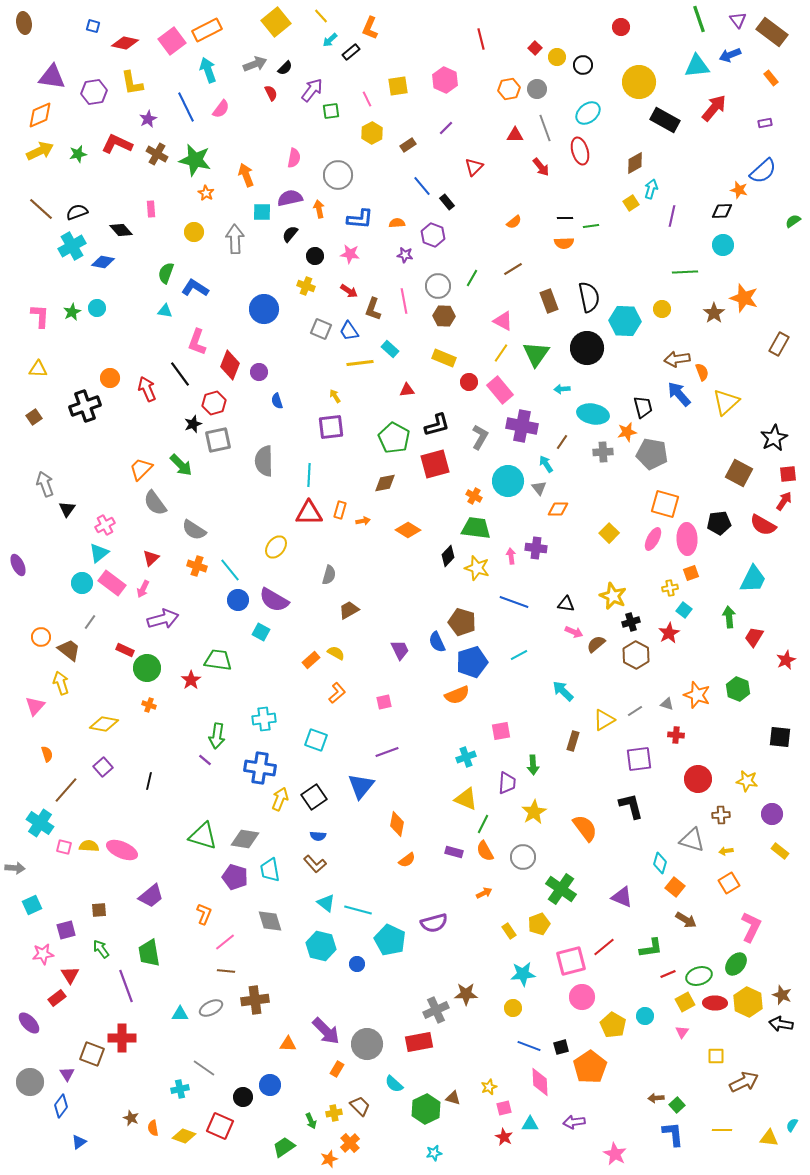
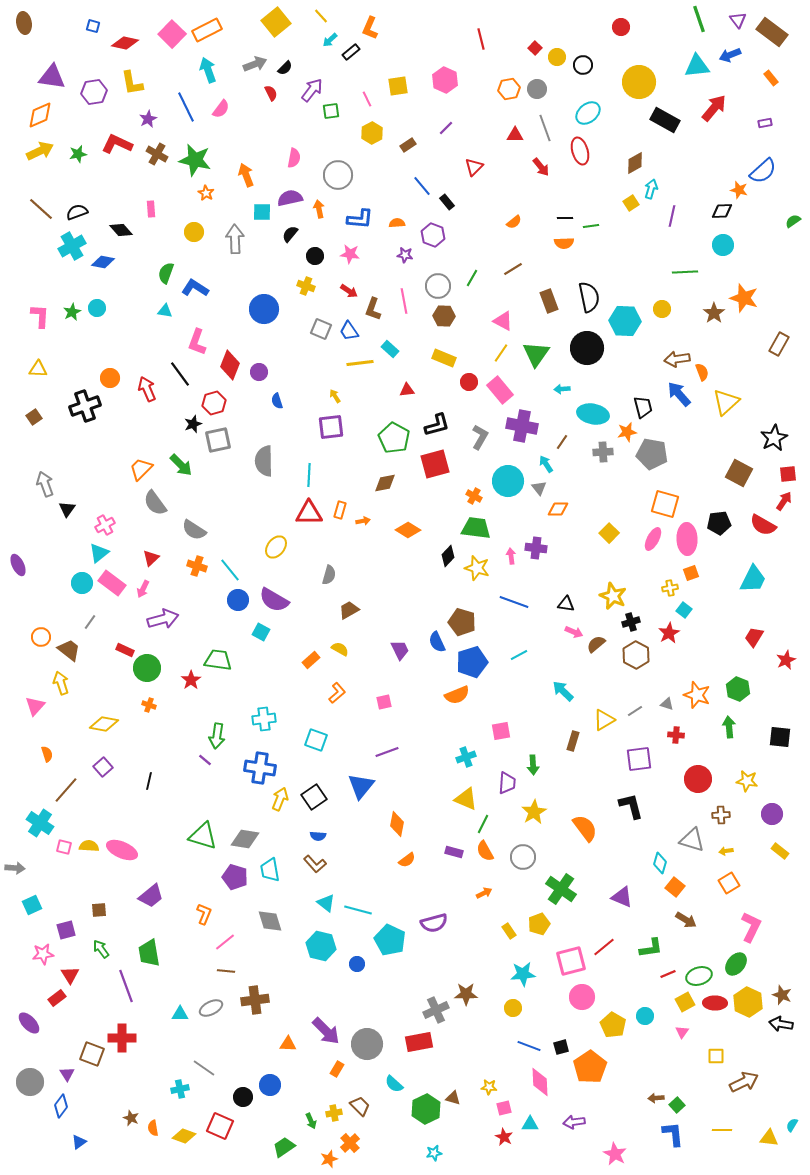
pink square at (172, 41): moved 7 px up; rotated 8 degrees counterclockwise
green arrow at (729, 617): moved 110 px down
yellow semicircle at (336, 653): moved 4 px right, 4 px up
yellow star at (489, 1087): rotated 28 degrees clockwise
